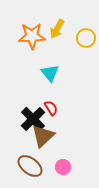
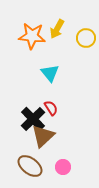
orange star: rotated 8 degrees clockwise
